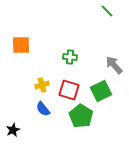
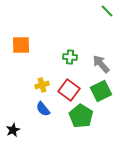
gray arrow: moved 13 px left, 1 px up
red square: rotated 20 degrees clockwise
